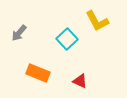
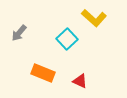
yellow L-shape: moved 3 px left, 3 px up; rotated 20 degrees counterclockwise
orange rectangle: moved 5 px right
